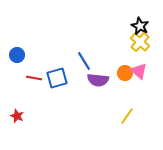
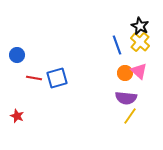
blue line: moved 33 px right, 16 px up; rotated 12 degrees clockwise
purple semicircle: moved 28 px right, 18 px down
yellow line: moved 3 px right
